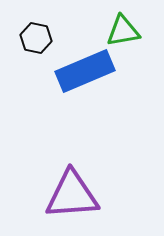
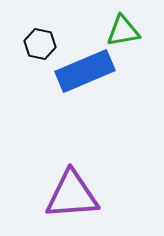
black hexagon: moved 4 px right, 6 px down
